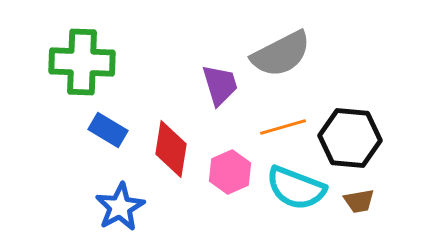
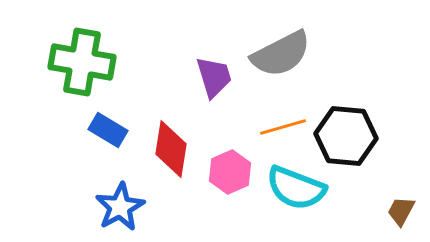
green cross: rotated 8 degrees clockwise
purple trapezoid: moved 6 px left, 8 px up
black hexagon: moved 4 px left, 2 px up
brown trapezoid: moved 42 px right, 10 px down; rotated 128 degrees clockwise
